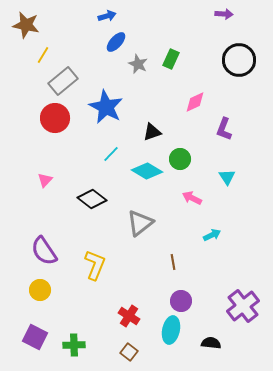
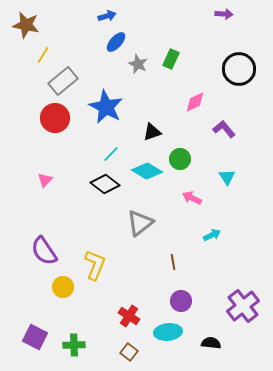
black circle: moved 9 px down
purple L-shape: rotated 120 degrees clockwise
black diamond: moved 13 px right, 15 px up
yellow circle: moved 23 px right, 3 px up
cyan ellipse: moved 3 px left, 2 px down; rotated 72 degrees clockwise
